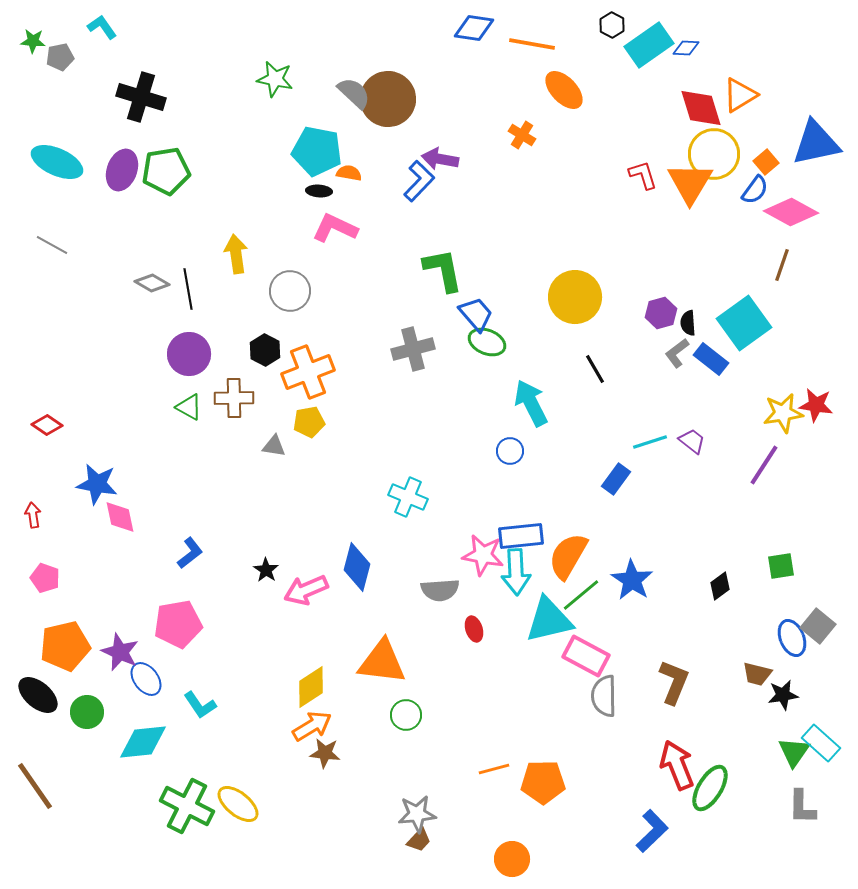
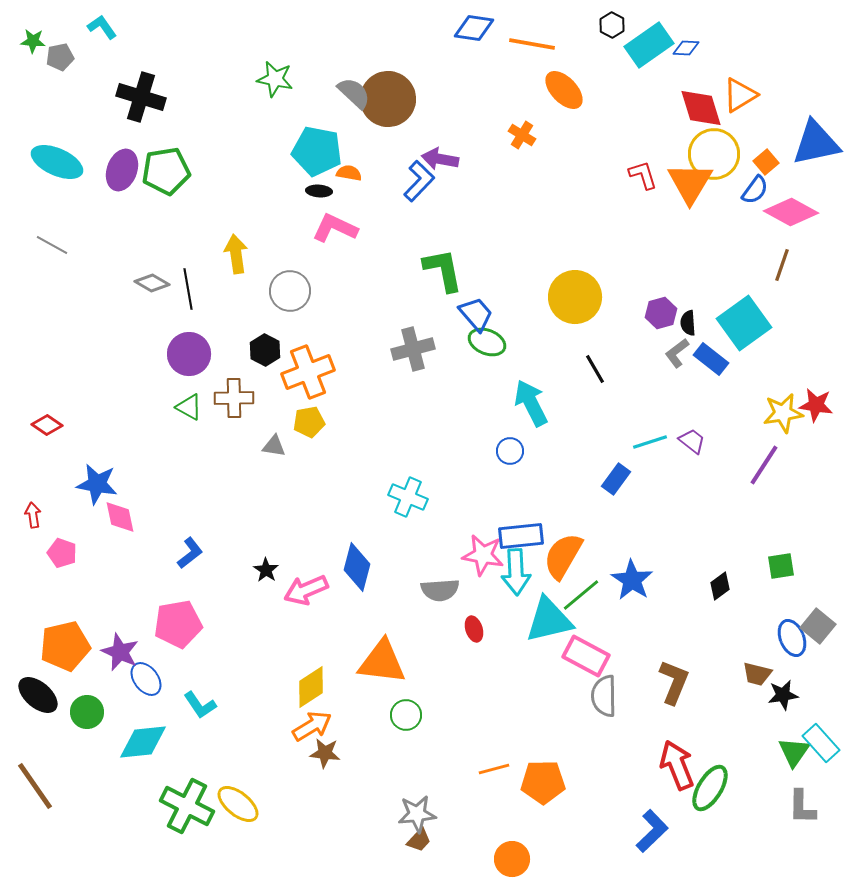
orange semicircle at (568, 556): moved 5 px left
pink pentagon at (45, 578): moved 17 px right, 25 px up
cyan rectangle at (821, 743): rotated 6 degrees clockwise
